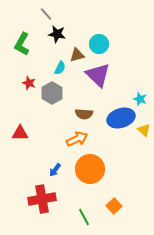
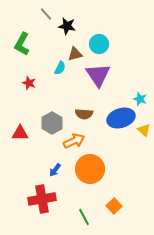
black star: moved 10 px right, 8 px up
brown triangle: moved 2 px left, 1 px up
purple triangle: rotated 12 degrees clockwise
gray hexagon: moved 30 px down
orange arrow: moved 3 px left, 2 px down
